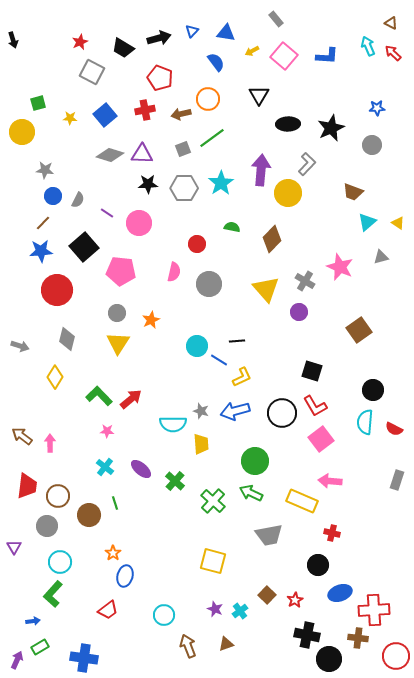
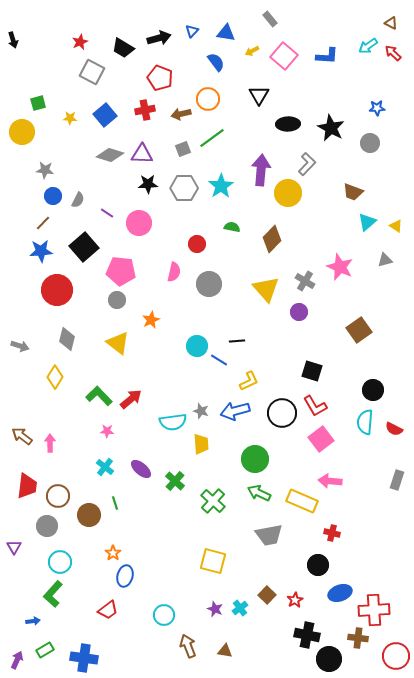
gray rectangle at (276, 19): moved 6 px left
cyan arrow at (368, 46): rotated 102 degrees counterclockwise
black star at (331, 128): rotated 20 degrees counterclockwise
gray circle at (372, 145): moved 2 px left, 2 px up
cyan star at (221, 183): moved 3 px down
yellow triangle at (398, 223): moved 2 px left, 3 px down
gray triangle at (381, 257): moved 4 px right, 3 px down
gray circle at (117, 313): moved 13 px up
yellow triangle at (118, 343): rotated 25 degrees counterclockwise
yellow L-shape at (242, 377): moved 7 px right, 4 px down
cyan semicircle at (173, 424): moved 2 px up; rotated 8 degrees counterclockwise
green circle at (255, 461): moved 2 px up
green arrow at (251, 493): moved 8 px right
cyan cross at (240, 611): moved 3 px up
brown triangle at (226, 644): moved 1 px left, 7 px down; rotated 28 degrees clockwise
green rectangle at (40, 647): moved 5 px right, 3 px down
